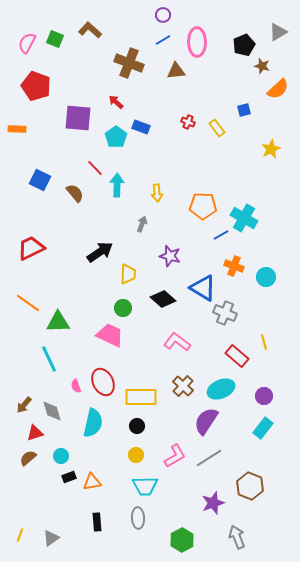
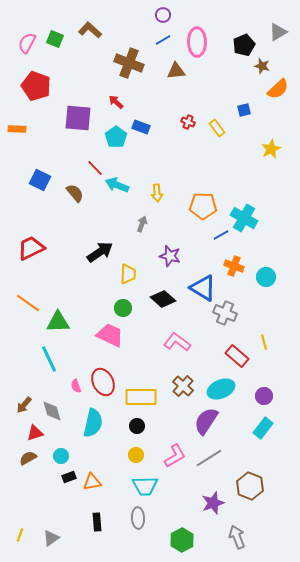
cyan arrow at (117, 185): rotated 70 degrees counterclockwise
brown semicircle at (28, 458): rotated 12 degrees clockwise
